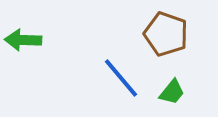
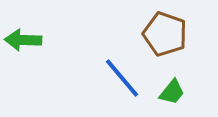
brown pentagon: moved 1 px left
blue line: moved 1 px right
